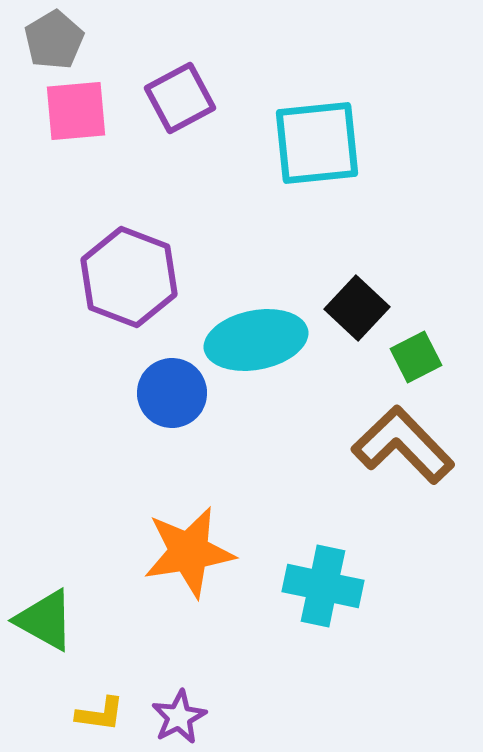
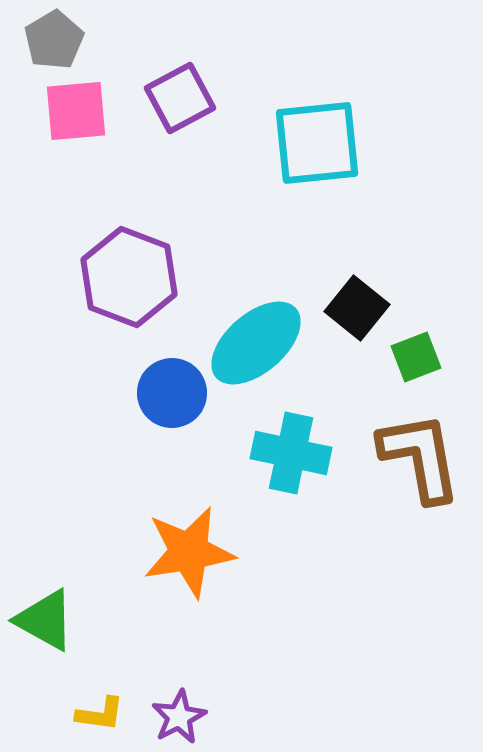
black square: rotated 4 degrees counterclockwise
cyan ellipse: moved 3 px down; rotated 30 degrees counterclockwise
green square: rotated 6 degrees clockwise
brown L-shape: moved 17 px right, 12 px down; rotated 34 degrees clockwise
cyan cross: moved 32 px left, 133 px up
